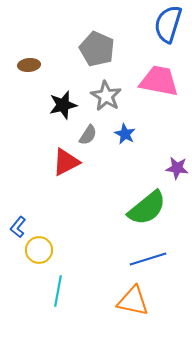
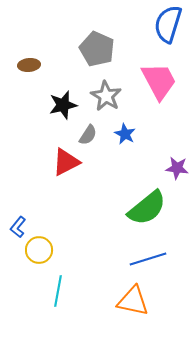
pink trapezoid: rotated 51 degrees clockwise
